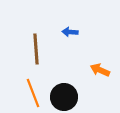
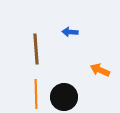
orange line: moved 3 px right, 1 px down; rotated 20 degrees clockwise
